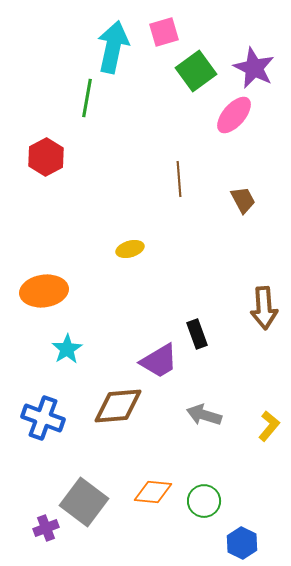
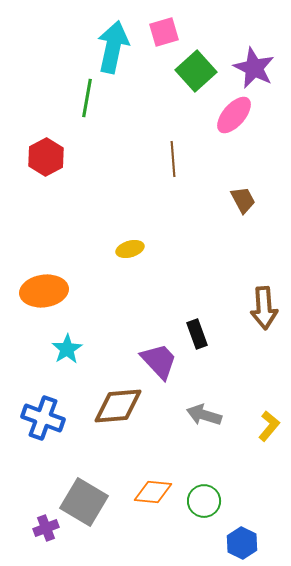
green square: rotated 6 degrees counterclockwise
brown line: moved 6 px left, 20 px up
purple trapezoid: rotated 102 degrees counterclockwise
gray square: rotated 6 degrees counterclockwise
